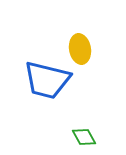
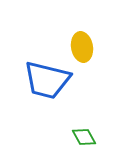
yellow ellipse: moved 2 px right, 2 px up
